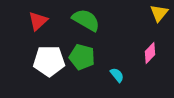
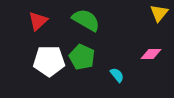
pink diamond: moved 1 px right, 1 px down; rotated 45 degrees clockwise
green pentagon: rotated 10 degrees clockwise
